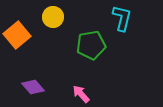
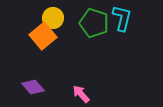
yellow circle: moved 1 px down
orange square: moved 26 px right, 1 px down
green pentagon: moved 3 px right, 22 px up; rotated 28 degrees clockwise
